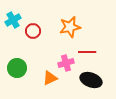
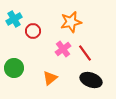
cyan cross: moved 1 px right, 1 px up
orange star: moved 1 px right, 5 px up
red line: moved 2 px left, 1 px down; rotated 54 degrees clockwise
pink cross: moved 3 px left, 14 px up; rotated 21 degrees counterclockwise
green circle: moved 3 px left
orange triangle: rotated 14 degrees counterclockwise
